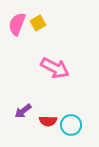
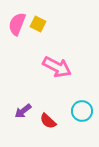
yellow square: moved 1 px down; rotated 35 degrees counterclockwise
pink arrow: moved 2 px right, 1 px up
red semicircle: rotated 42 degrees clockwise
cyan circle: moved 11 px right, 14 px up
